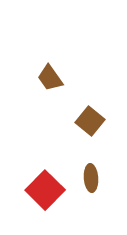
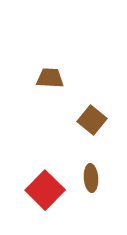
brown trapezoid: rotated 128 degrees clockwise
brown square: moved 2 px right, 1 px up
